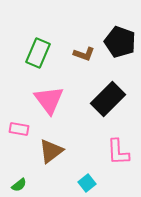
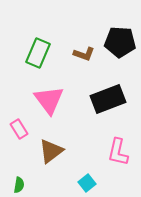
black pentagon: rotated 16 degrees counterclockwise
black rectangle: rotated 24 degrees clockwise
pink rectangle: rotated 48 degrees clockwise
pink L-shape: rotated 16 degrees clockwise
green semicircle: rotated 42 degrees counterclockwise
